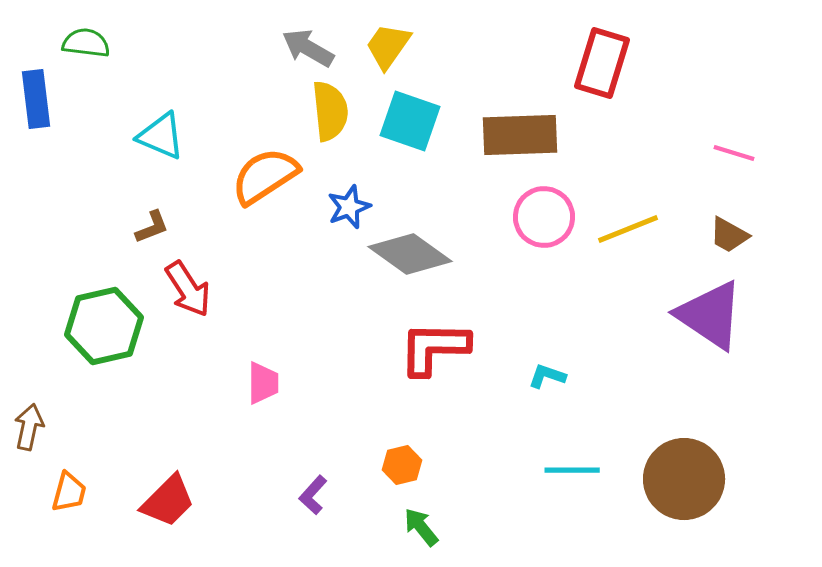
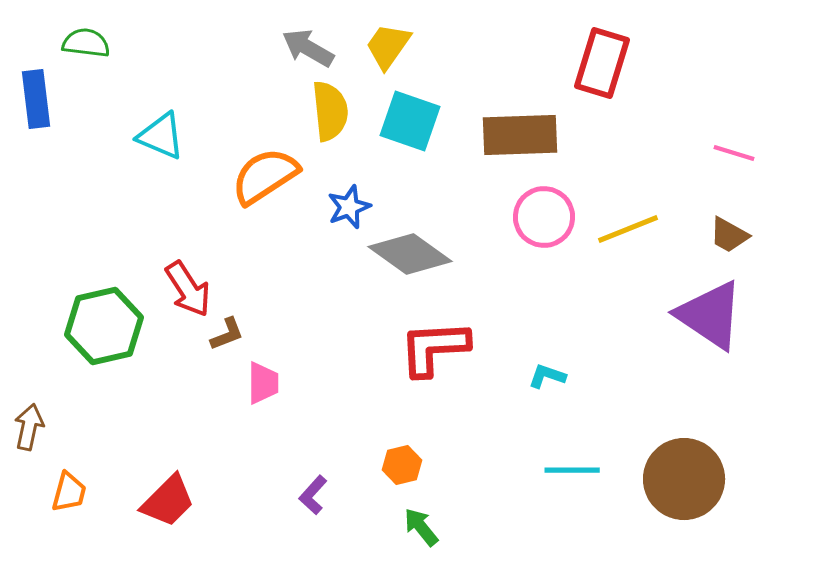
brown L-shape: moved 75 px right, 107 px down
red L-shape: rotated 4 degrees counterclockwise
